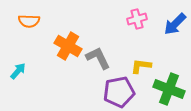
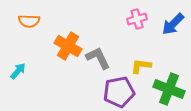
blue arrow: moved 2 px left
